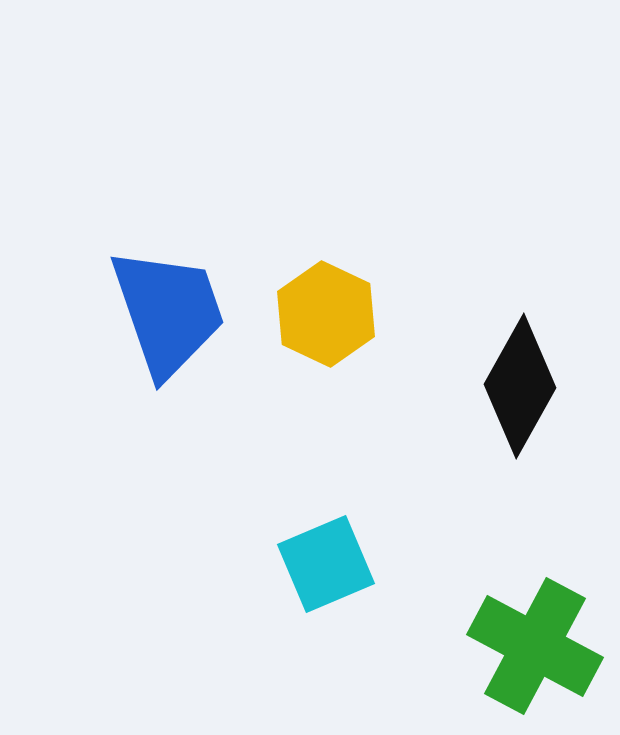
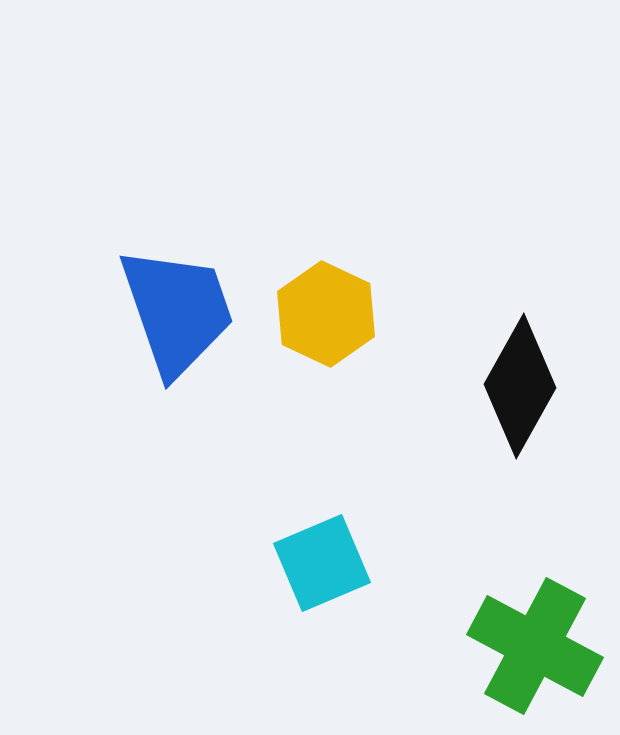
blue trapezoid: moved 9 px right, 1 px up
cyan square: moved 4 px left, 1 px up
